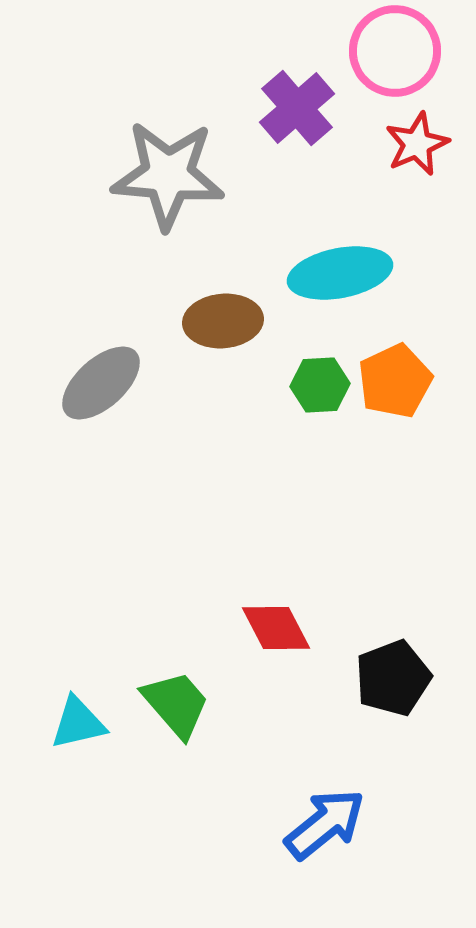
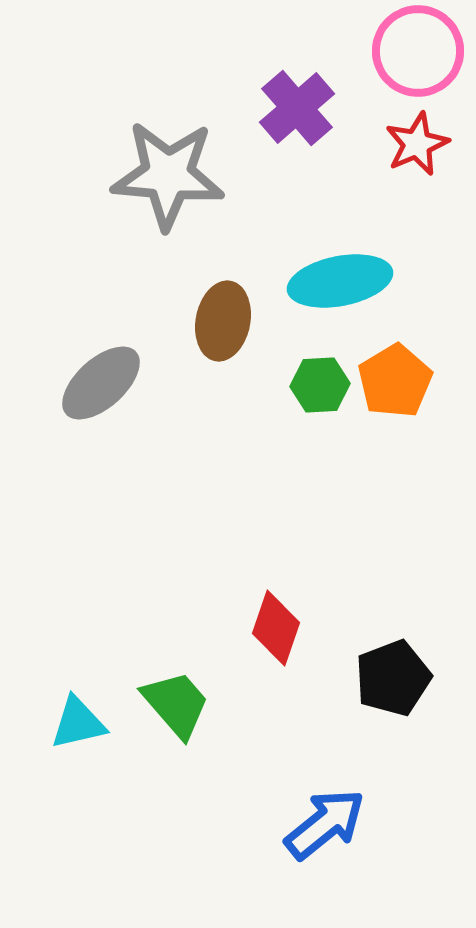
pink circle: moved 23 px right
cyan ellipse: moved 8 px down
brown ellipse: rotated 74 degrees counterclockwise
orange pentagon: rotated 6 degrees counterclockwise
red diamond: rotated 46 degrees clockwise
